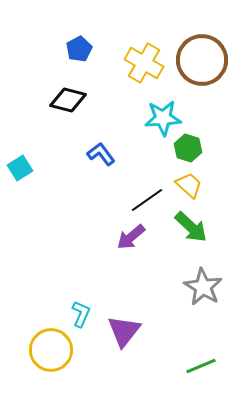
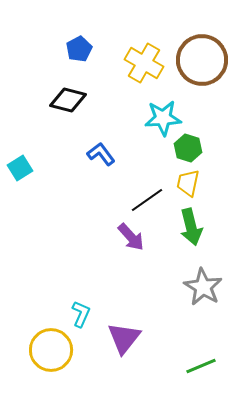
yellow trapezoid: moved 1 px left, 2 px up; rotated 120 degrees counterclockwise
green arrow: rotated 33 degrees clockwise
purple arrow: rotated 92 degrees counterclockwise
purple triangle: moved 7 px down
